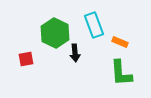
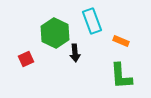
cyan rectangle: moved 2 px left, 4 px up
orange rectangle: moved 1 px right, 1 px up
red square: rotated 14 degrees counterclockwise
green L-shape: moved 3 px down
